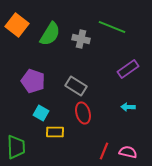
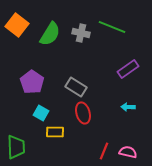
gray cross: moved 6 px up
purple pentagon: moved 1 px left, 1 px down; rotated 15 degrees clockwise
gray rectangle: moved 1 px down
